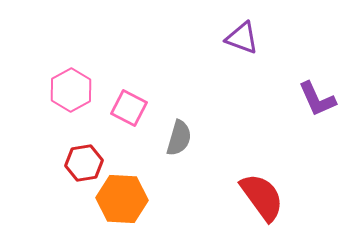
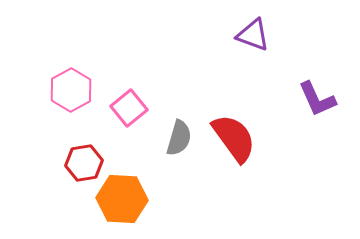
purple triangle: moved 11 px right, 3 px up
pink square: rotated 24 degrees clockwise
red semicircle: moved 28 px left, 59 px up
